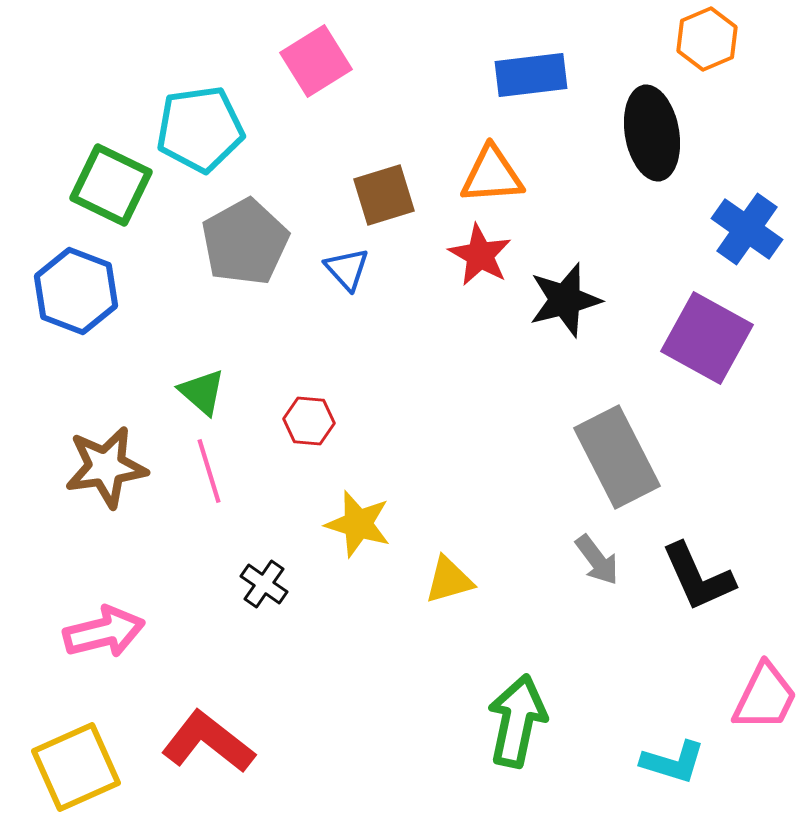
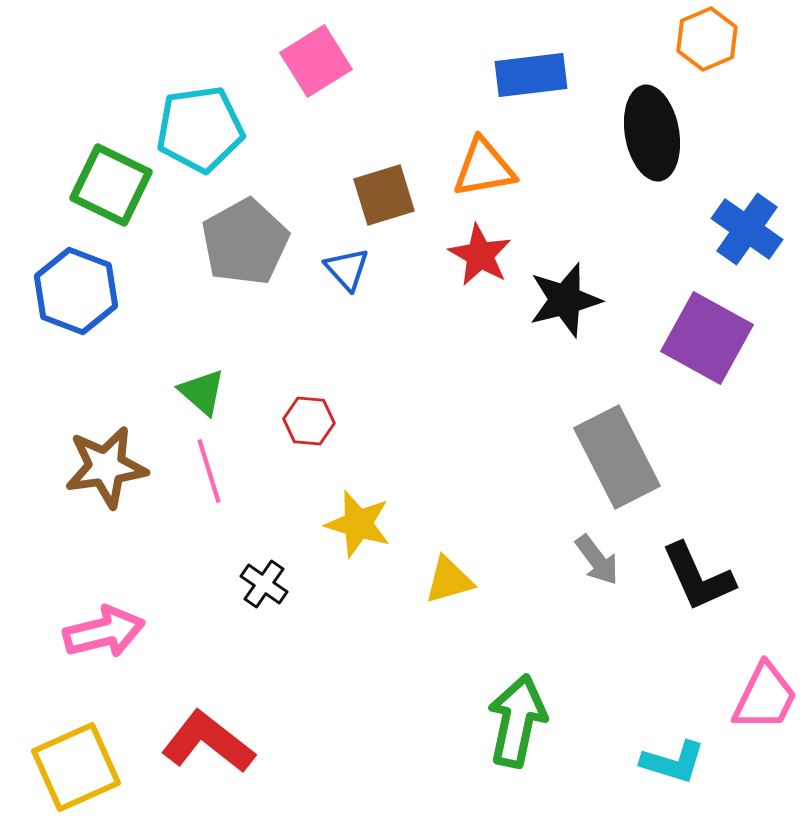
orange triangle: moved 8 px left, 7 px up; rotated 6 degrees counterclockwise
